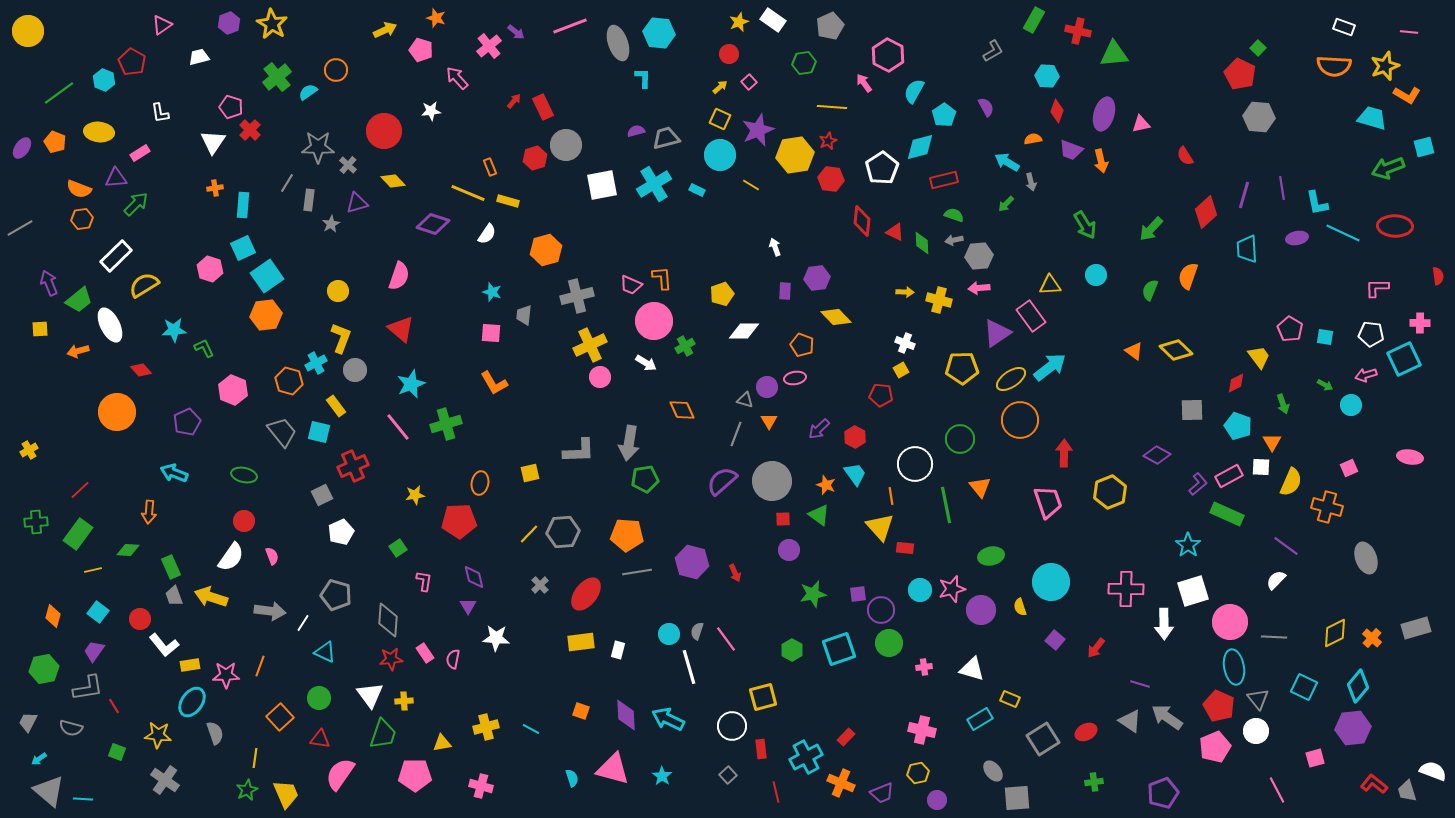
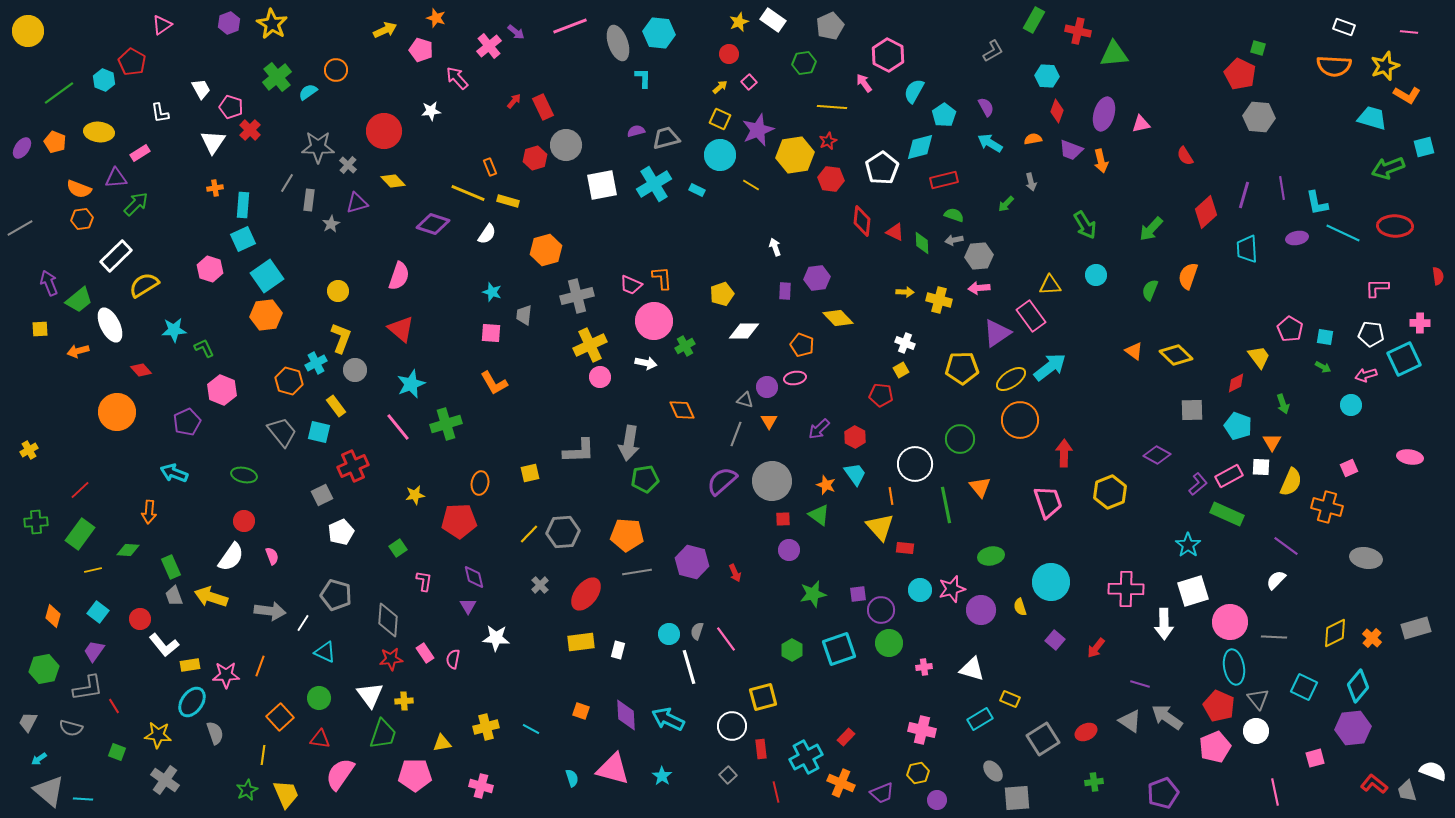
green square at (1258, 48): rotated 28 degrees counterclockwise
white trapezoid at (199, 57): moved 2 px right, 32 px down; rotated 75 degrees clockwise
cyan arrow at (1007, 162): moved 17 px left, 19 px up
cyan square at (243, 248): moved 9 px up
yellow diamond at (836, 317): moved 2 px right, 1 px down
yellow diamond at (1176, 350): moved 5 px down
white arrow at (646, 363): rotated 20 degrees counterclockwise
green arrow at (1325, 385): moved 2 px left, 18 px up
pink hexagon at (233, 390): moved 11 px left
green rectangle at (78, 534): moved 2 px right
gray ellipse at (1366, 558): rotated 60 degrees counterclockwise
yellow line at (255, 758): moved 8 px right, 3 px up
pink line at (1277, 790): moved 2 px left, 2 px down; rotated 16 degrees clockwise
